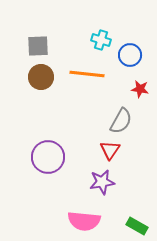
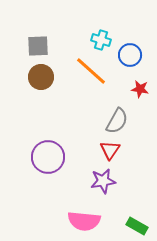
orange line: moved 4 px right, 3 px up; rotated 36 degrees clockwise
gray semicircle: moved 4 px left
purple star: moved 1 px right, 1 px up
